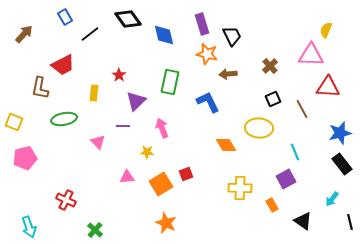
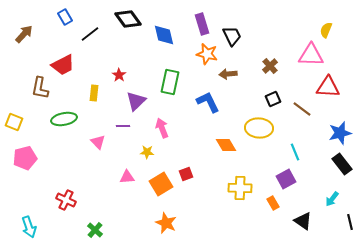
brown line at (302, 109): rotated 24 degrees counterclockwise
orange rectangle at (272, 205): moved 1 px right, 2 px up
